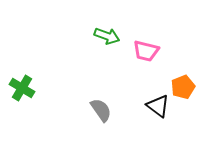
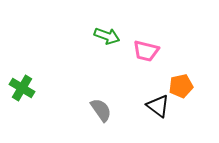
orange pentagon: moved 2 px left, 1 px up; rotated 10 degrees clockwise
